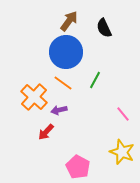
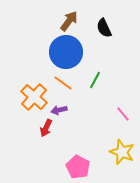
red arrow: moved 4 px up; rotated 18 degrees counterclockwise
